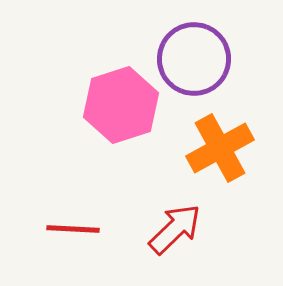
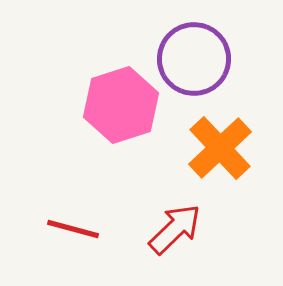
orange cross: rotated 14 degrees counterclockwise
red line: rotated 12 degrees clockwise
